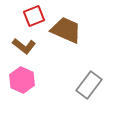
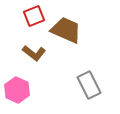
brown L-shape: moved 10 px right, 7 px down
pink hexagon: moved 5 px left, 10 px down
gray rectangle: rotated 64 degrees counterclockwise
